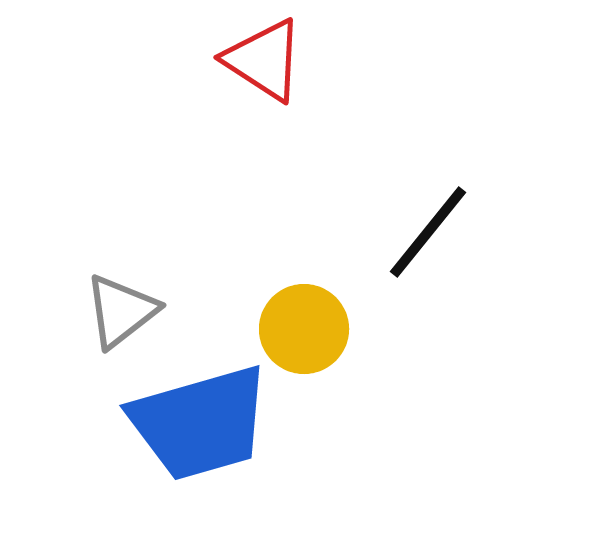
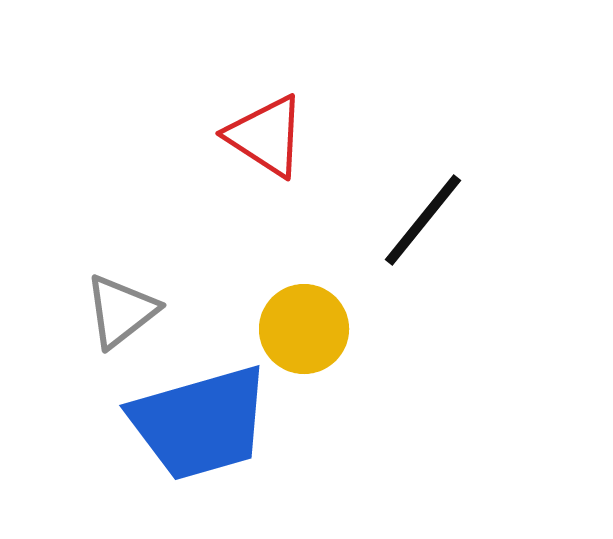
red triangle: moved 2 px right, 76 px down
black line: moved 5 px left, 12 px up
